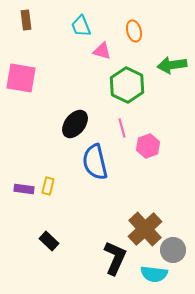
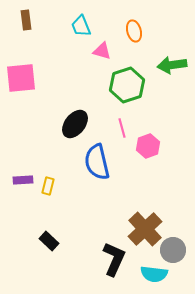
pink square: rotated 16 degrees counterclockwise
green hexagon: rotated 16 degrees clockwise
blue semicircle: moved 2 px right
purple rectangle: moved 1 px left, 9 px up; rotated 12 degrees counterclockwise
black L-shape: moved 1 px left, 1 px down
